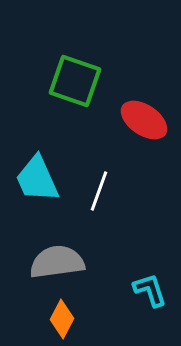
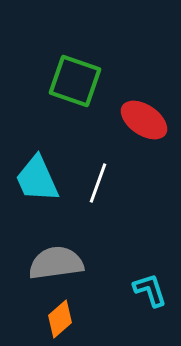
white line: moved 1 px left, 8 px up
gray semicircle: moved 1 px left, 1 px down
orange diamond: moved 2 px left; rotated 21 degrees clockwise
